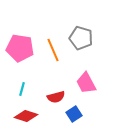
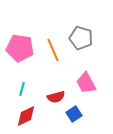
red diamond: rotated 45 degrees counterclockwise
